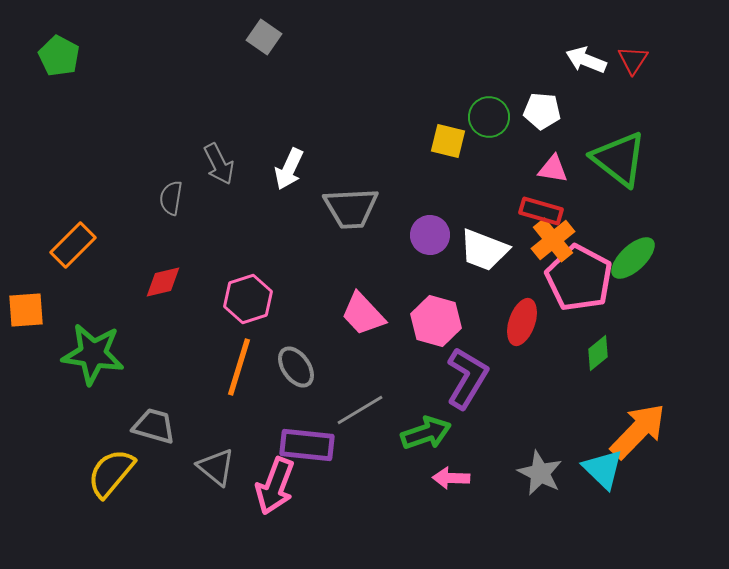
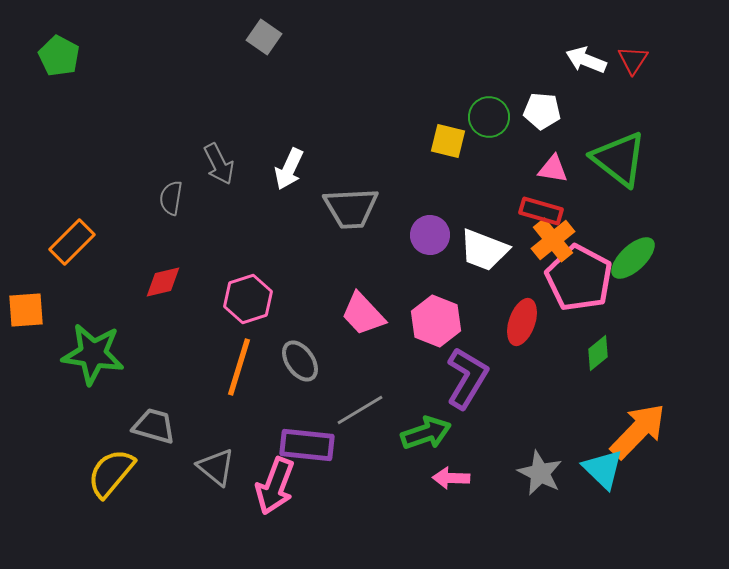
orange rectangle at (73, 245): moved 1 px left, 3 px up
pink hexagon at (436, 321): rotated 6 degrees clockwise
gray ellipse at (296, 367): moved 4 px right, 6 px up
